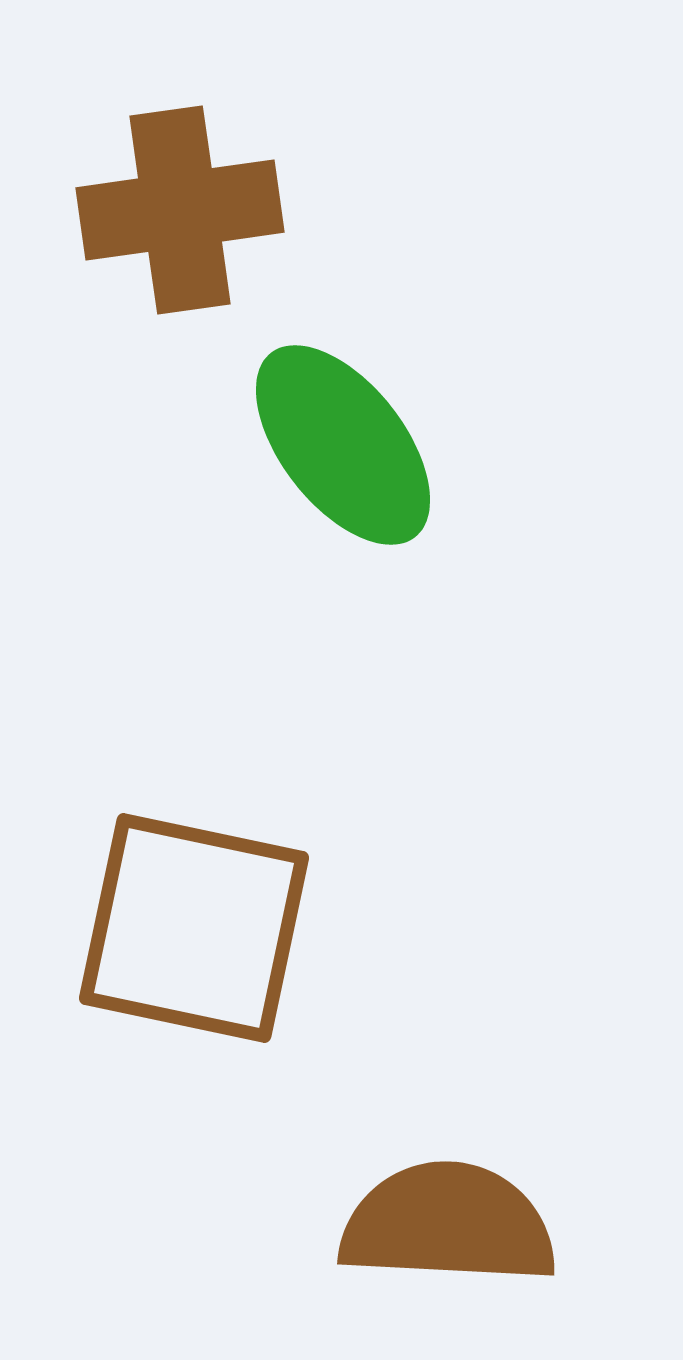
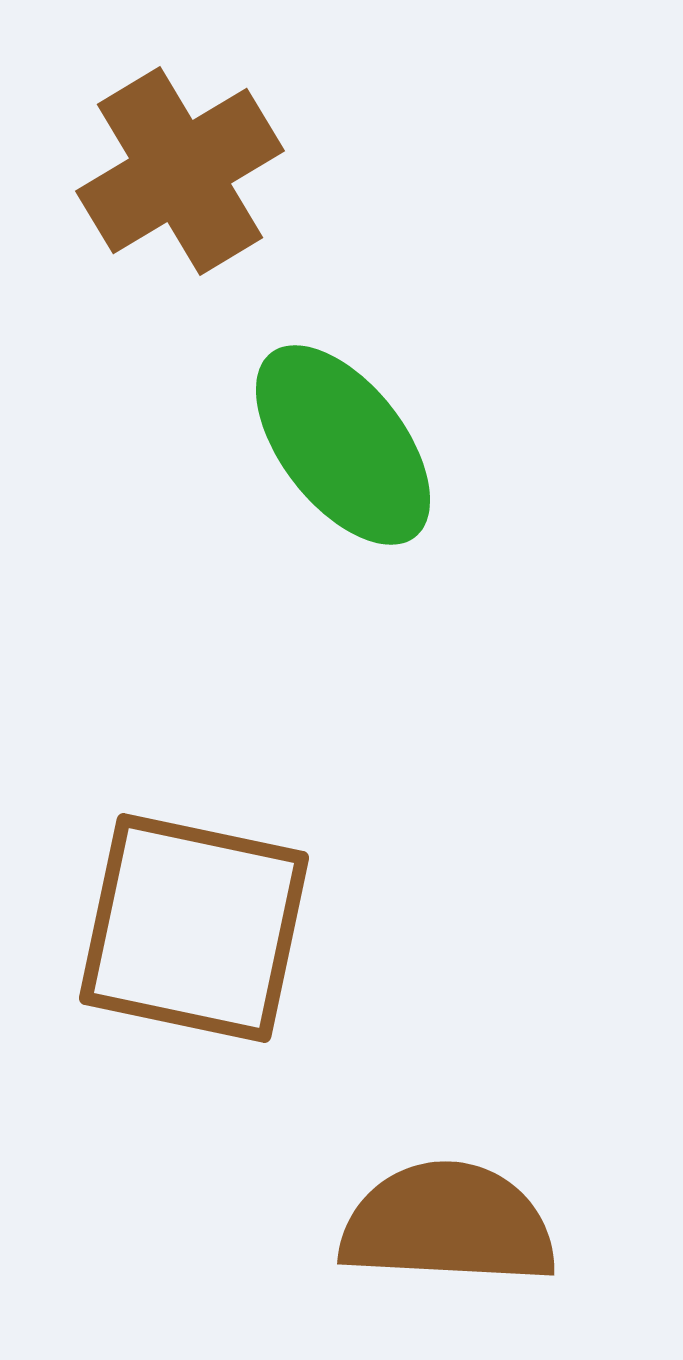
brown cross: moved 39 px up; rotated 23 degrees counterclockwise
